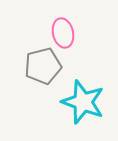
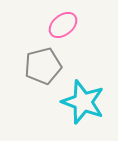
pink ellipse: moved 8 px up; rotated 64 degrees clockwise
